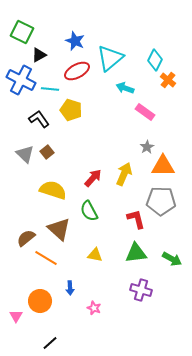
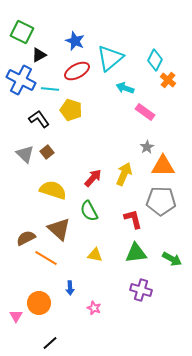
red L-shape: moved 3 px left
brown semicircle: rotated 12 degrees clockwise
orange circle: moved 1 px left, 2 px down
